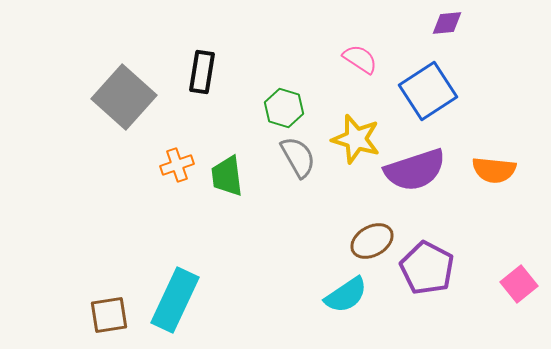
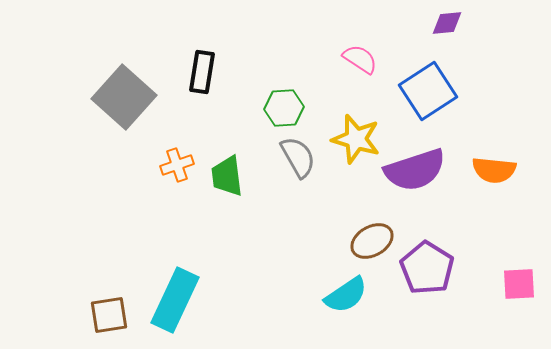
green hexagon: rotated 21 degrees counterclockwise
purple pentagon: rotated 4 degrees clockwise
pink square: rotated 36 degrees clockwise
